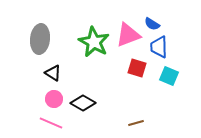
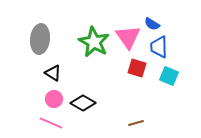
pink triangle: moved 2 px down; rotated 44 degrees counterclockwise
